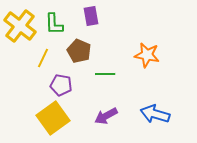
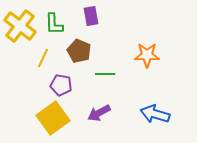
orange star: rotated 10 degrees counterclockwise
purple arrow: moved 7 px left, 3 px up
